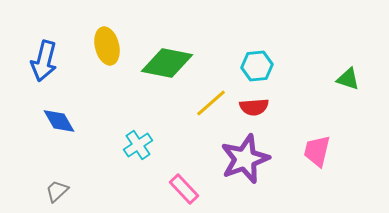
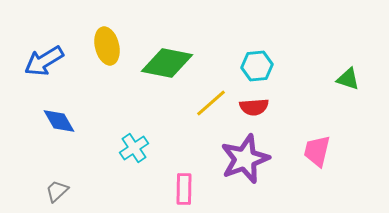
blue arrow: rotated 45 degrees clockwise
cyan cross: moved 4 px left, 3 px down
pink rectangle: rotated 44 degrees clockwise
